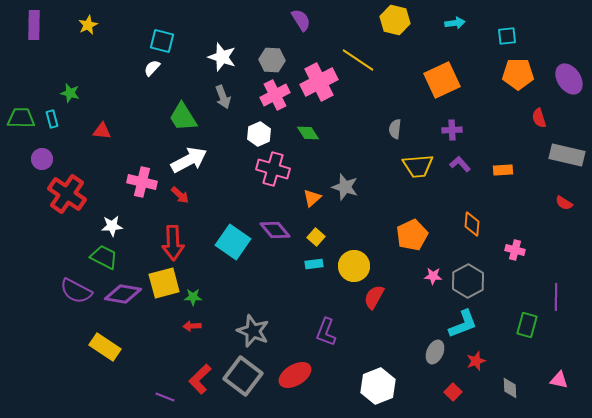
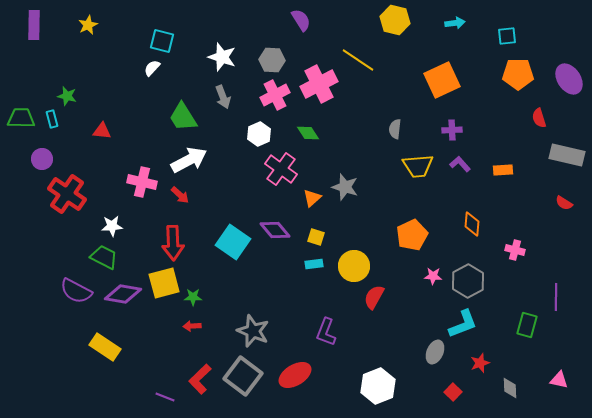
pink cross at (319, 82): moved 2 px down
green star at (70, 93): moved 3 px left, 3 px down
pink cross at (273, 169): moved 8 px right; rotated 20 degrees clockwise
yellow square at (316, 237): rotated 24 degrees counterclockwise
red star at (476, 361): moved 4 px right, 2 px down
